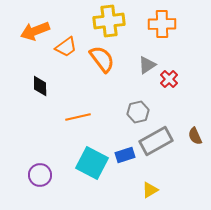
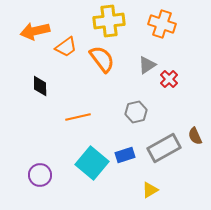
orange cross: rotated 20 degrees clockwise
orange arrow: rotated 8 degrees clockwise
gray hexagon: moved 2 px left
gray rectangle: moved 8 px right, 7 px down
cyan square: rotated 12 degrees clockwise
